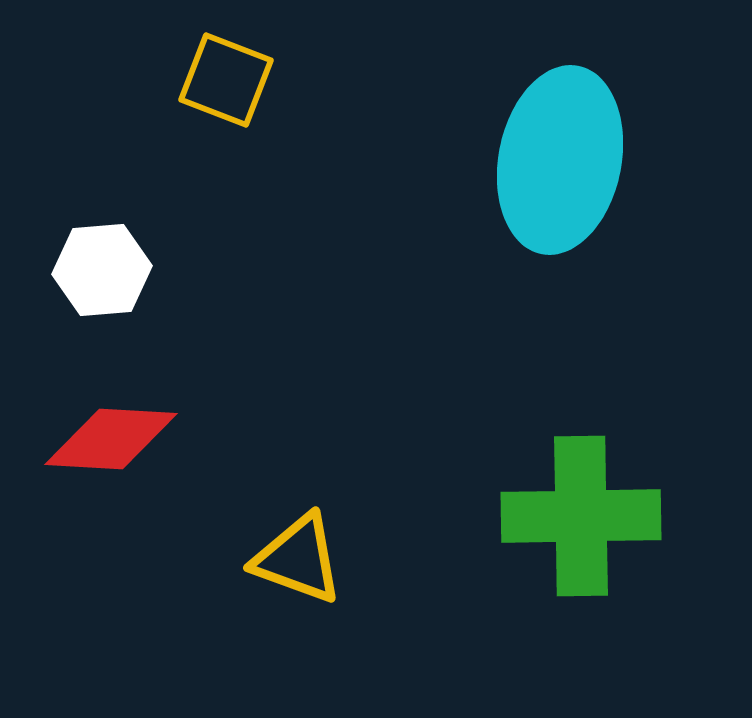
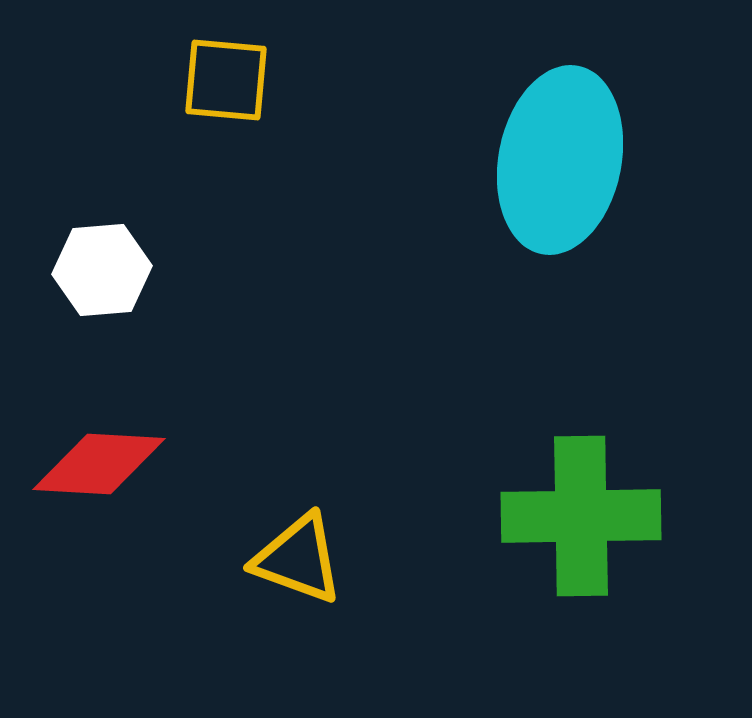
yellow square: rotated 16 degrees counterclockwise
red diamond: moved 12 px left, 25 px down
